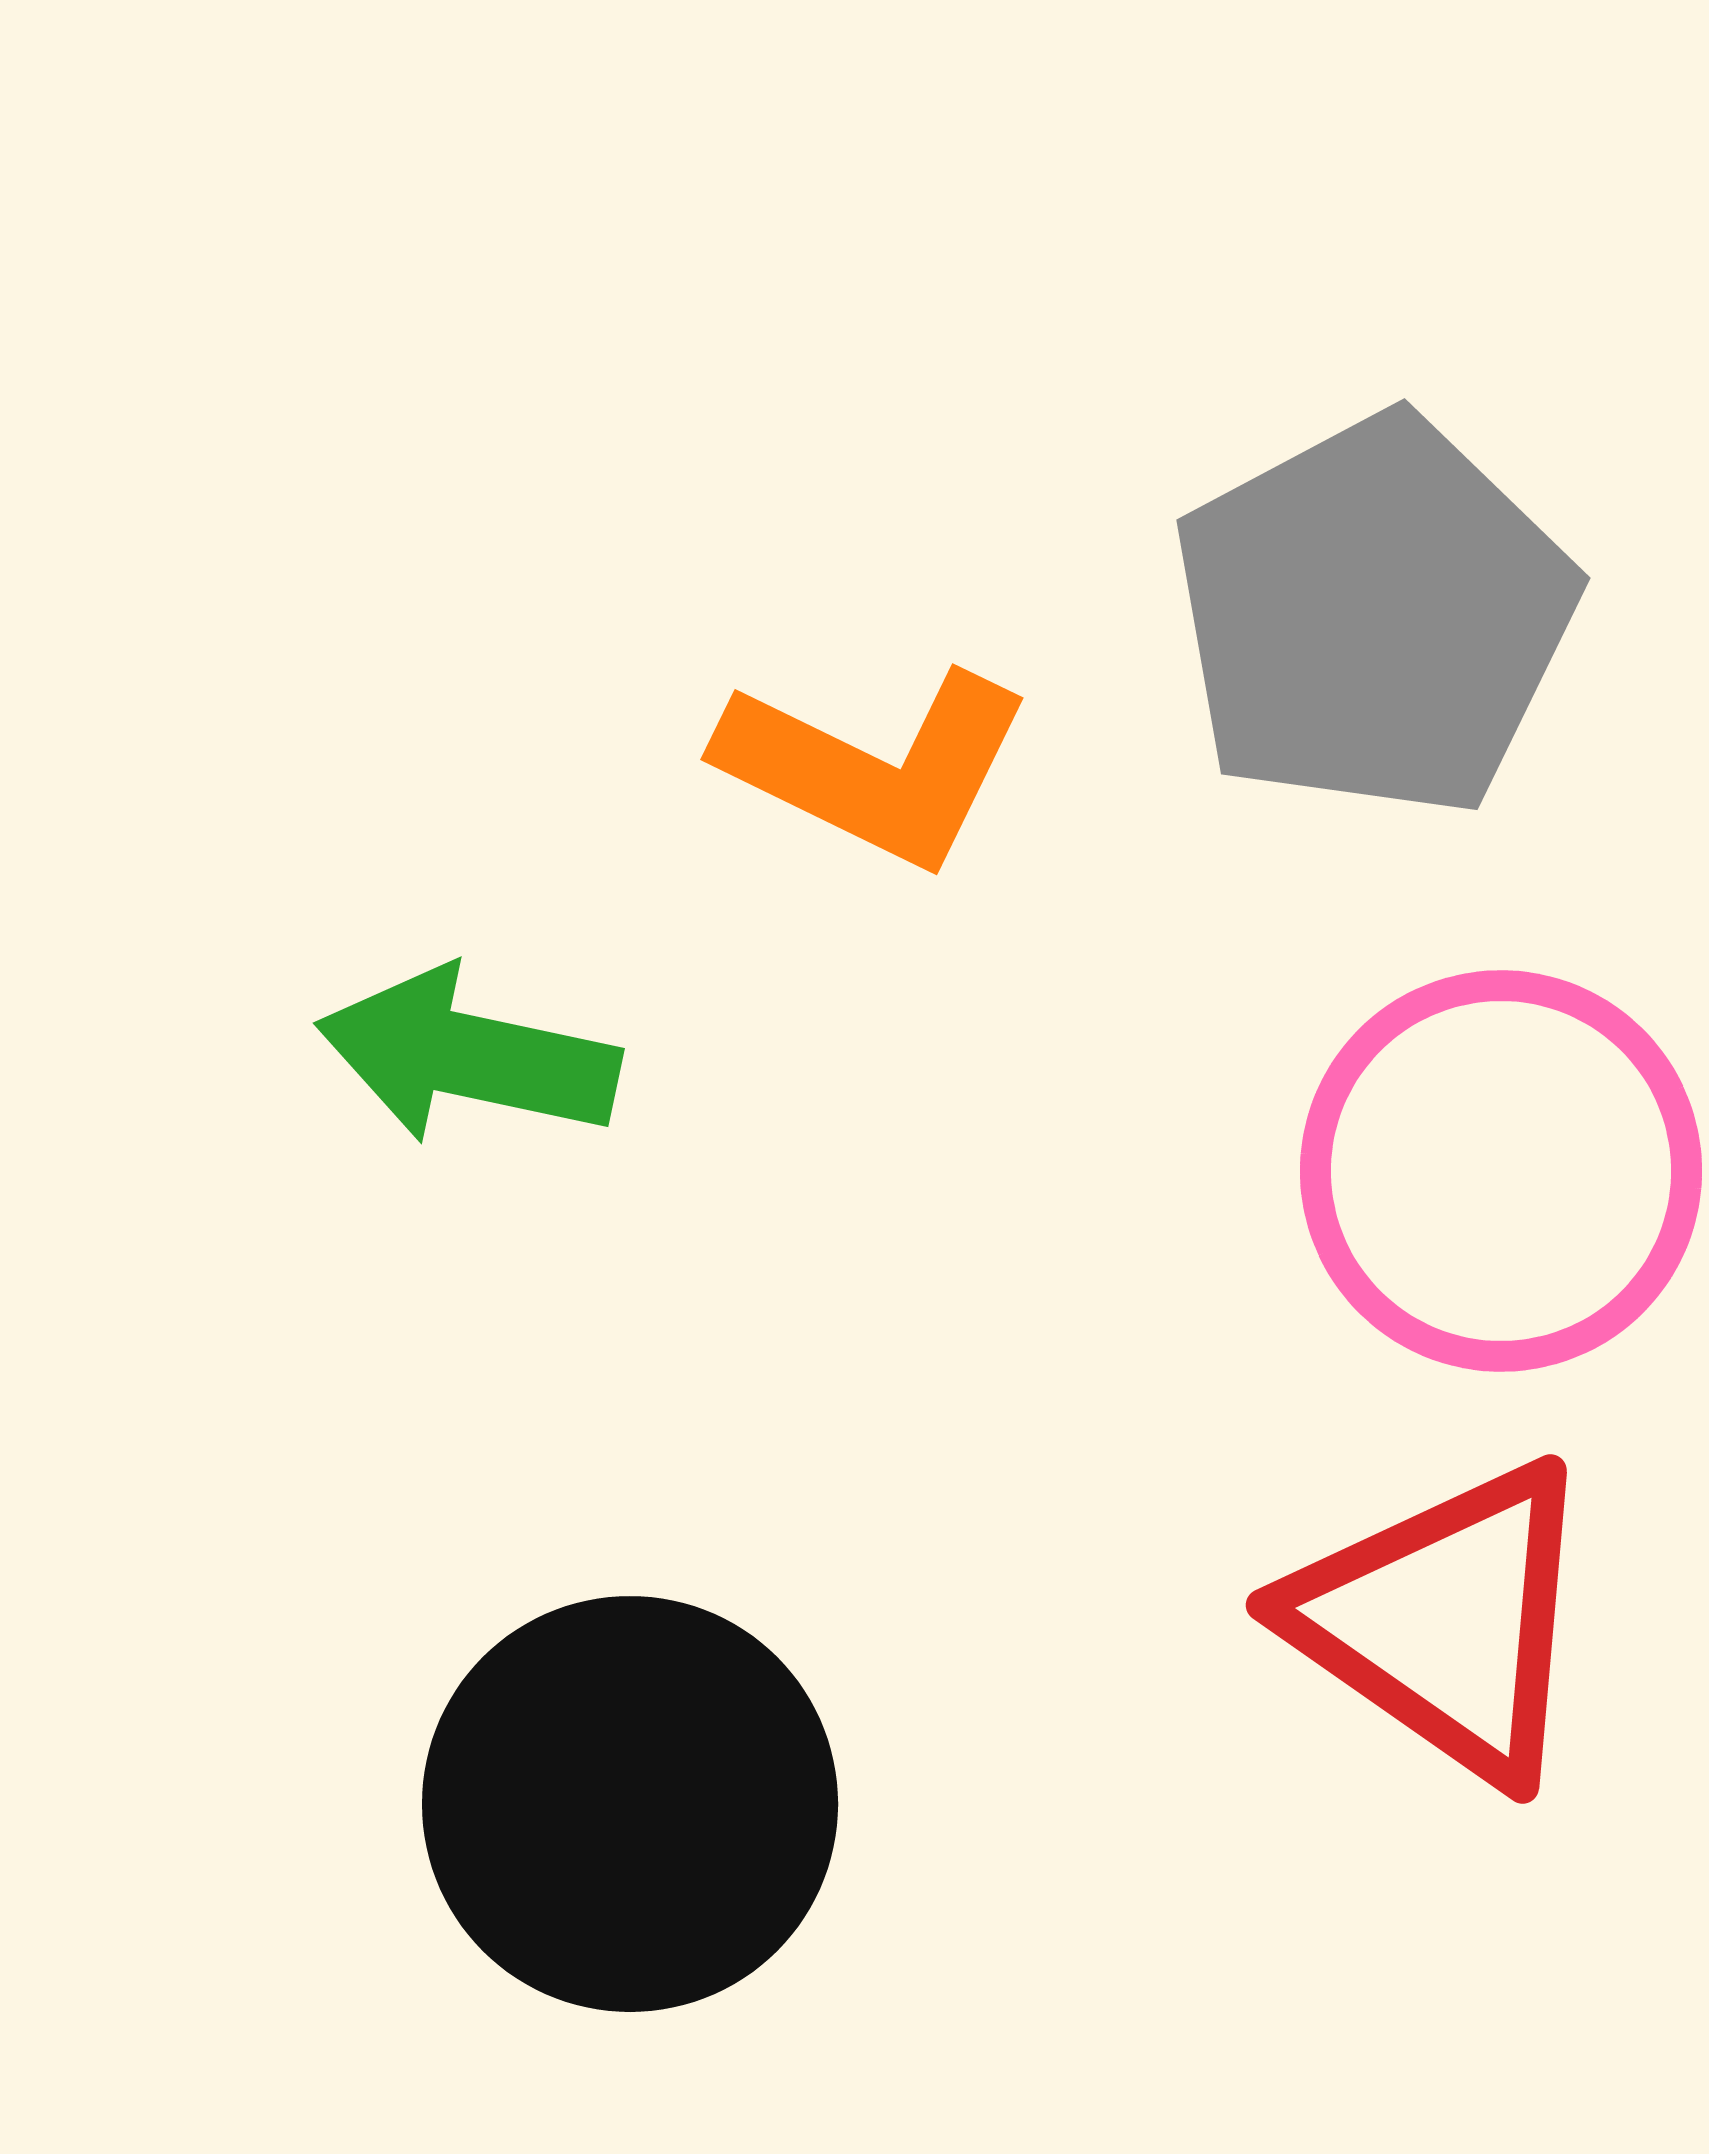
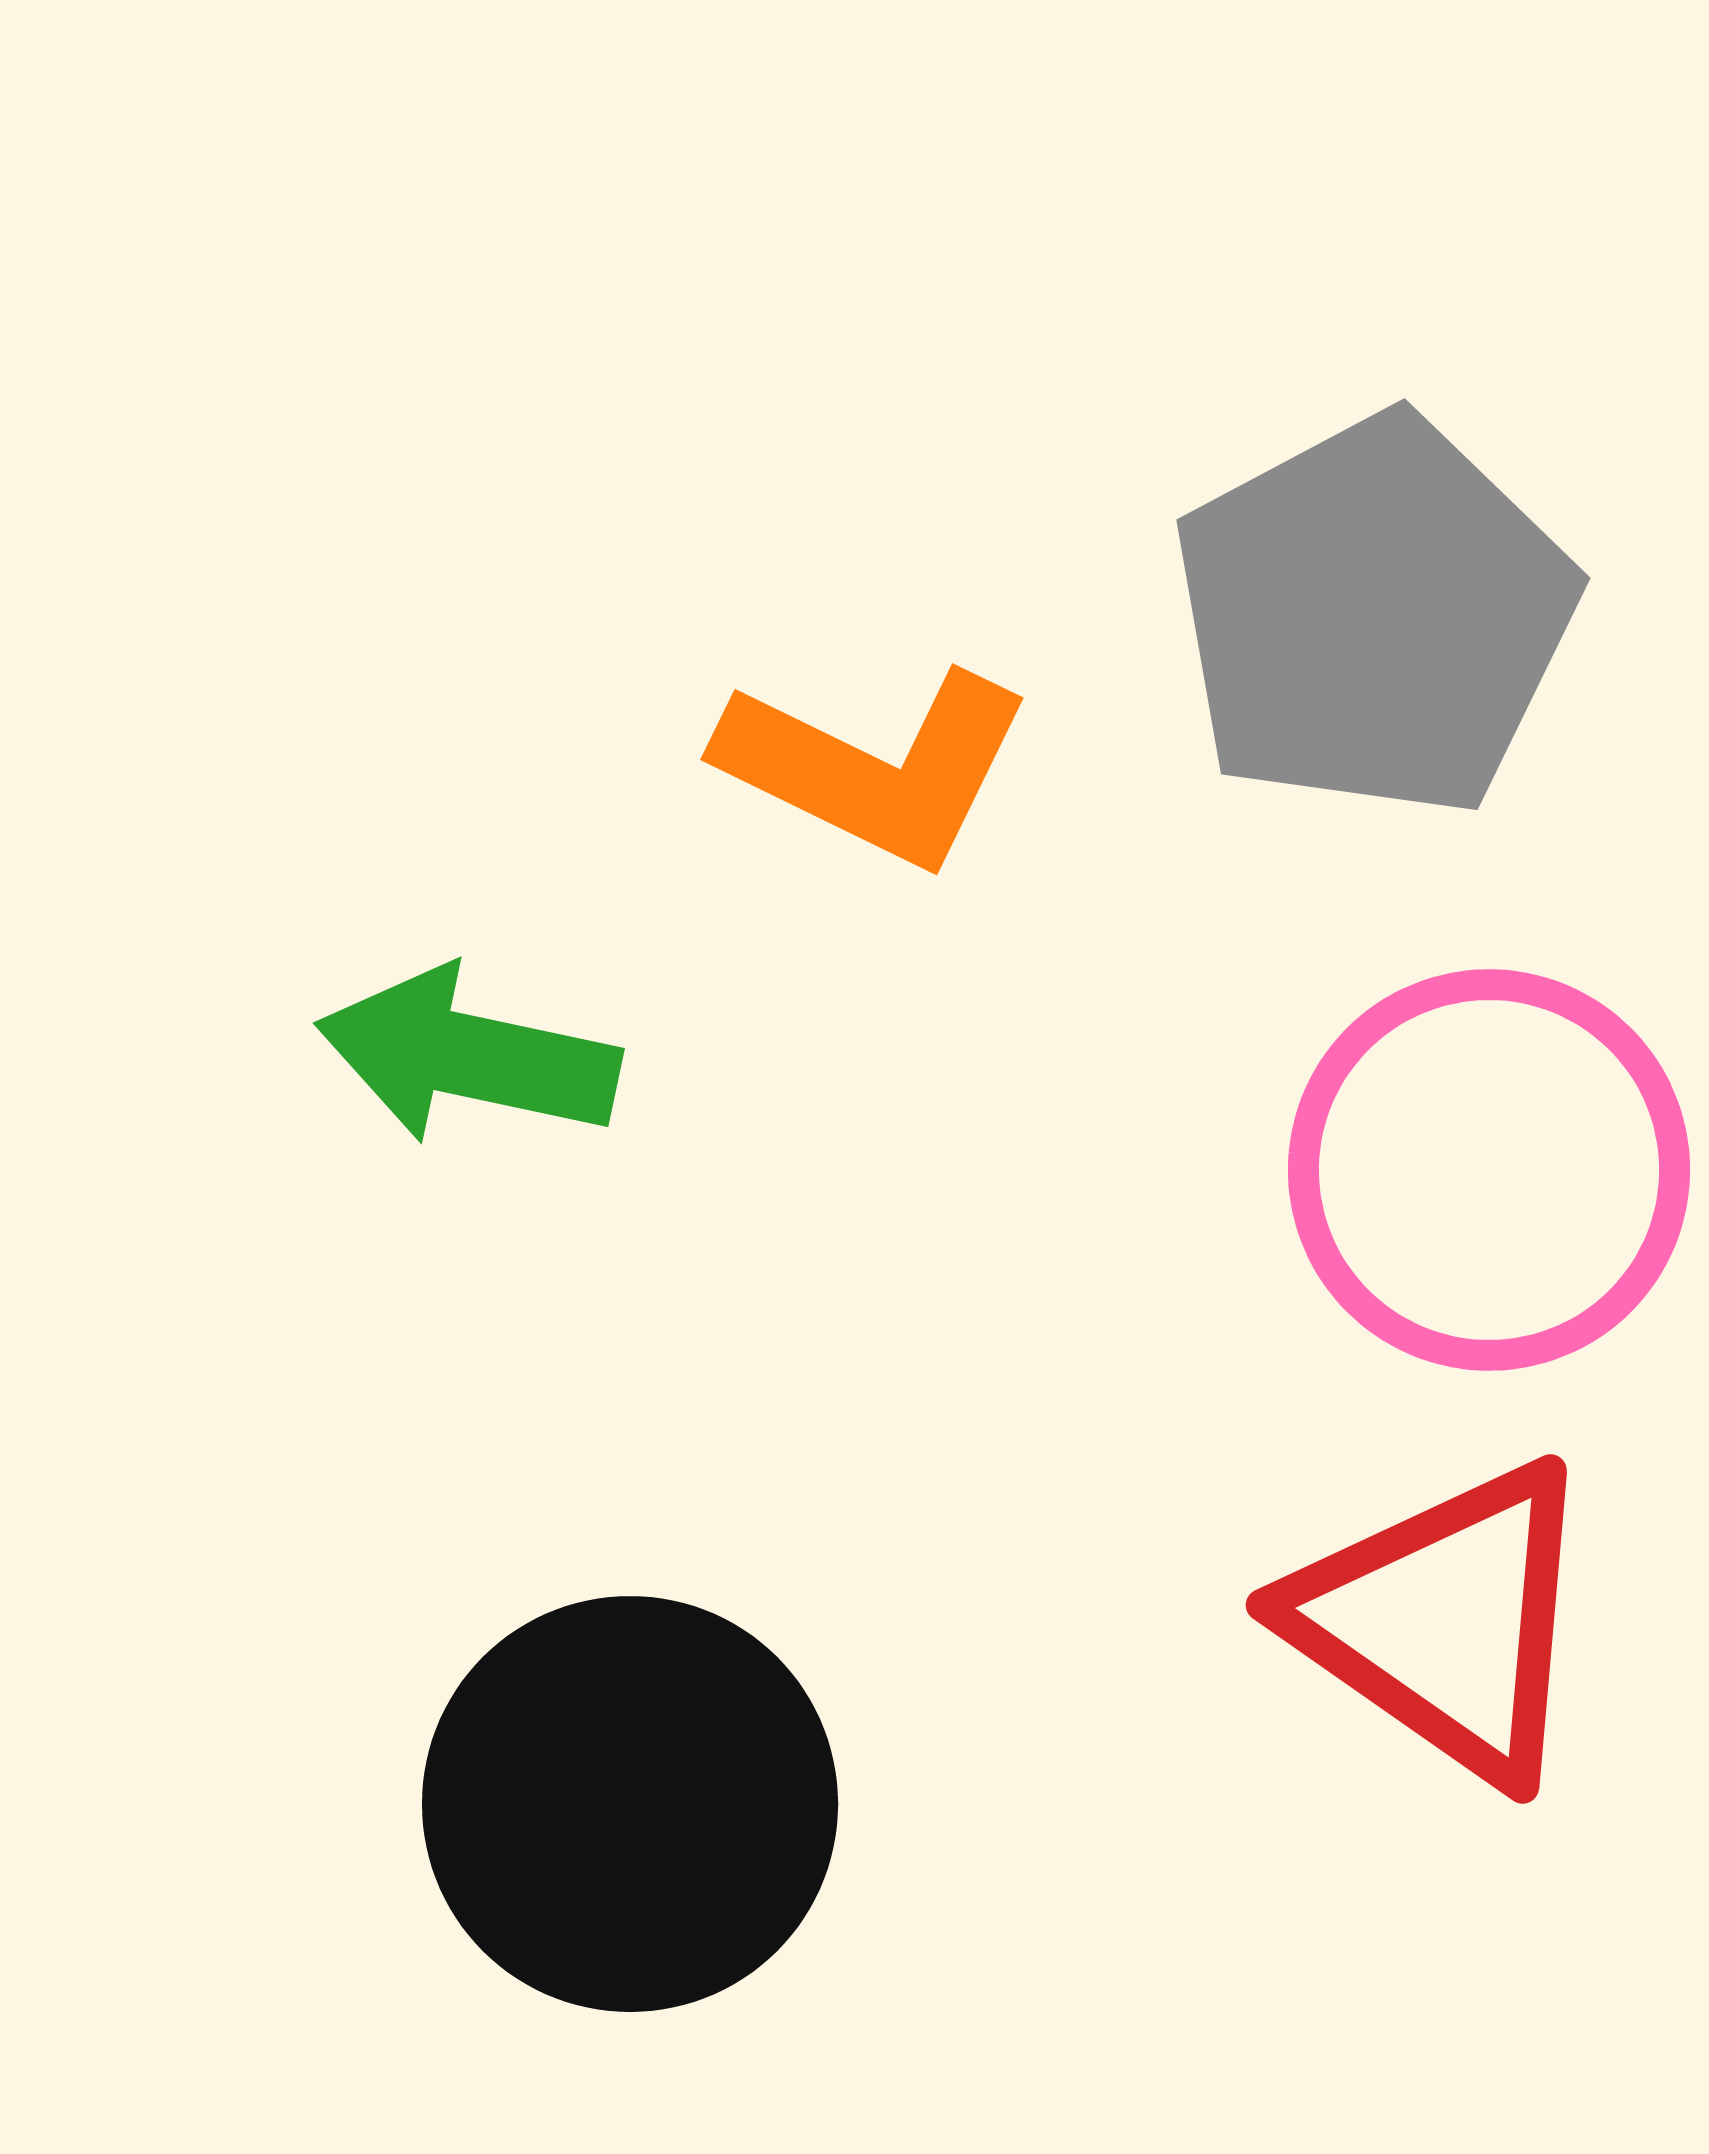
pink circle: moved 12 px left, 1 px up
